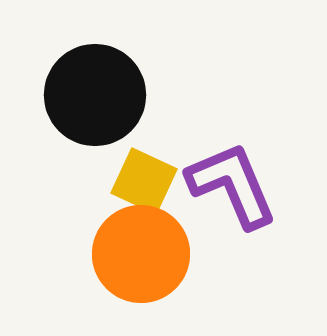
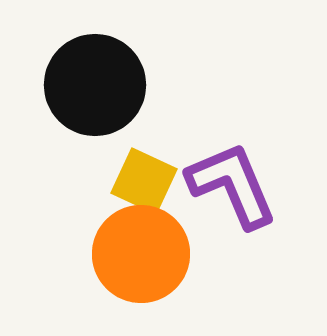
black circle: moved 10 px up
